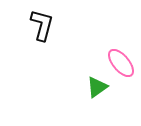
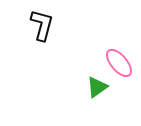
pink ellipse: moved 2 px left
